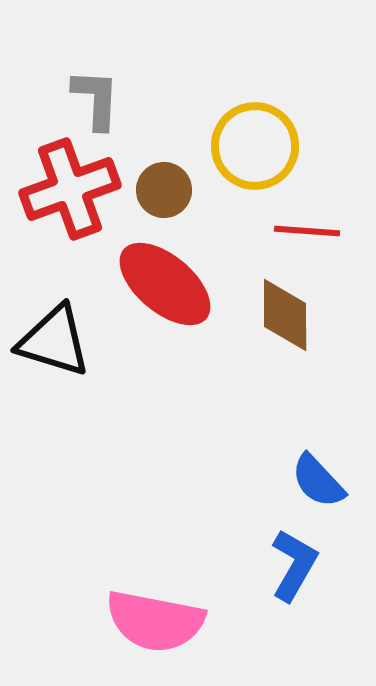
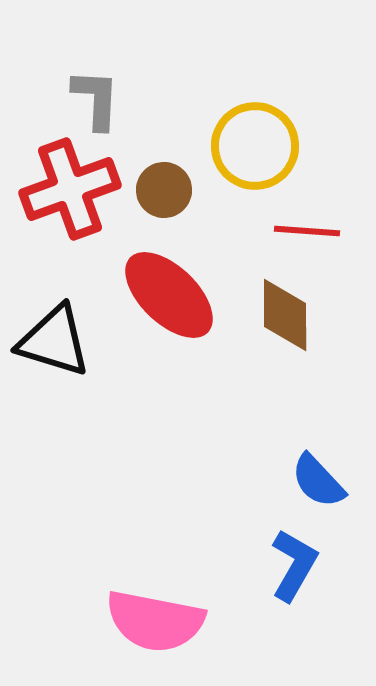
red ellipse: moved 4 px right, 11 px down; rotated 4 degrees clockwise
